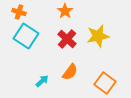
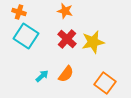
orange star: rotated 21 degrees counterclockwise
yellow star: moved 5 px left, 6 px down
orange semicircle: moved 4 px left, 2 px down
cyan arrow: moved 5 px up
